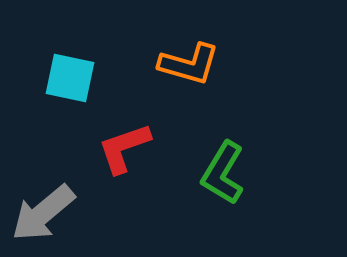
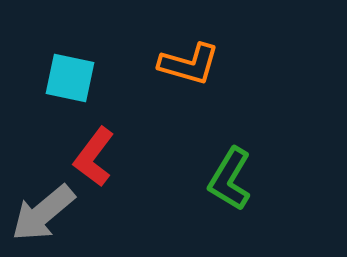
red L-shape: moved 30 px left, 9 px down; rotated 34 degrees counterclockwise
green L-shape: moved 7 px right, 6 px down
